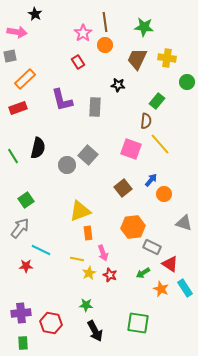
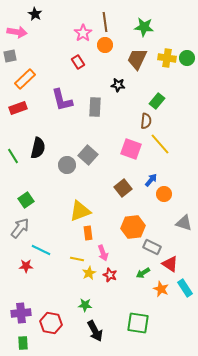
green circle at (187, 82): moved 24 px up
green star at (86, 305): moved 1 px left
